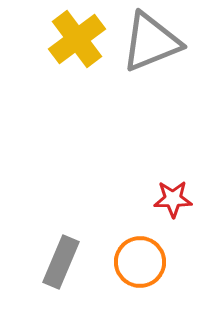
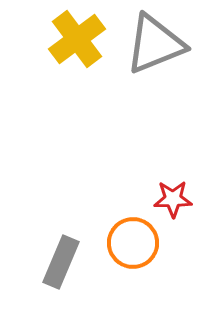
gray triangle: moved 4 px right, 2 px down
orange circle: moved 7 px left, 19 px up
